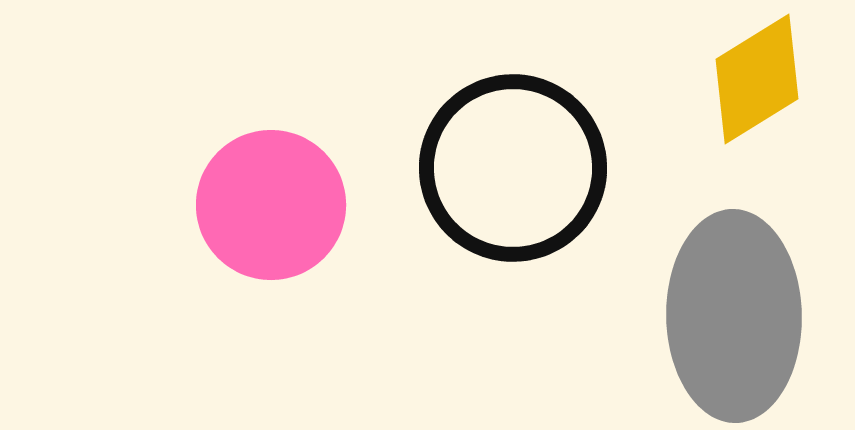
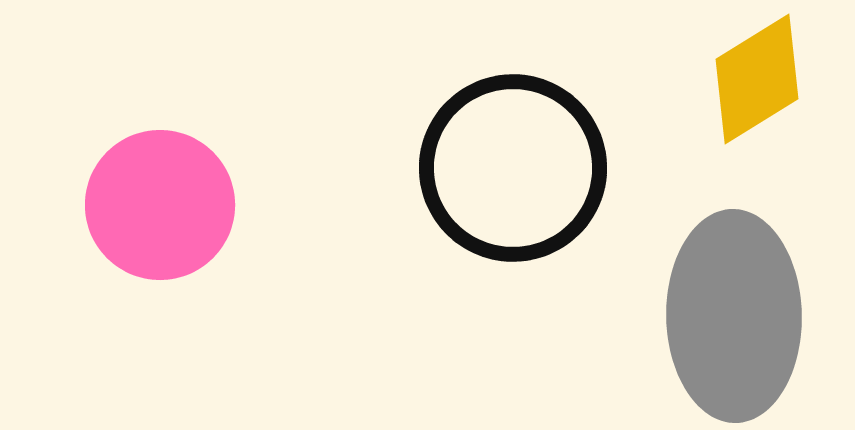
pink circle: moved 111 px left
